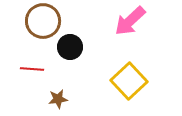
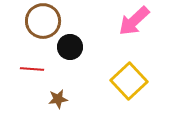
pink arrow: moved 4 px right
